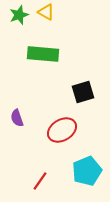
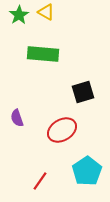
green star: rotated 12 degrees counterclockwise
cyan pentagon: rotated 12 degrees counterclockwise
